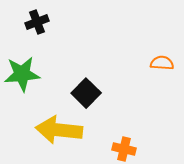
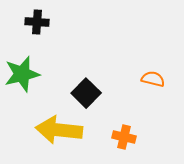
black cross: rotated 25 degrees clockwise
orange semicircle: moved 9 px left, 16 px down; rotated 10 degrees clockwise
green star: rotated 9 degrees counterclockwise
orange cross: moved 12 px up
